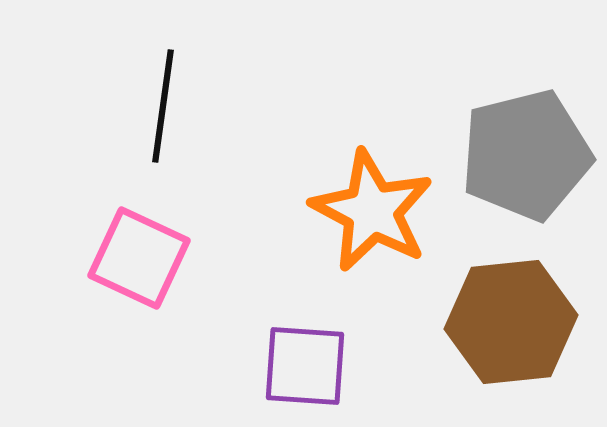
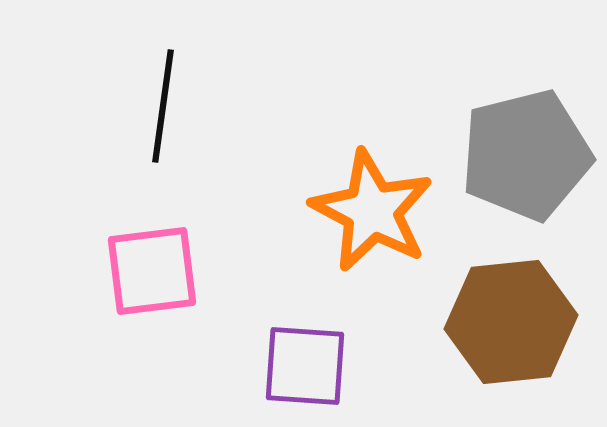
pink square: moved 13 px right, 13 px down; rotated 32 degrees counterclockwise
